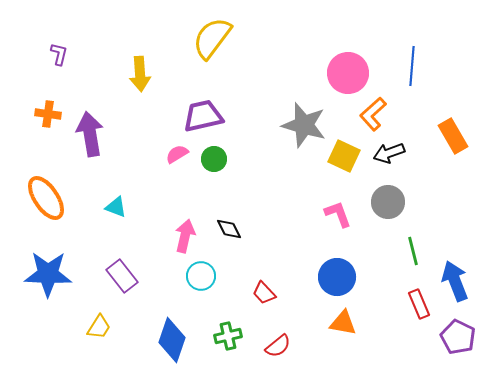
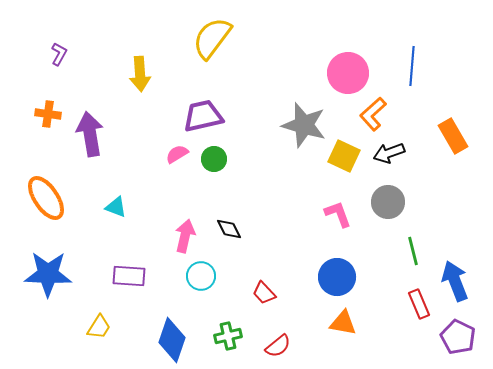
purple L-shape: rotated 15 degrees clockwise
purple rectangle: moved 7 px right; rotated 48 degrees counterclockwise
